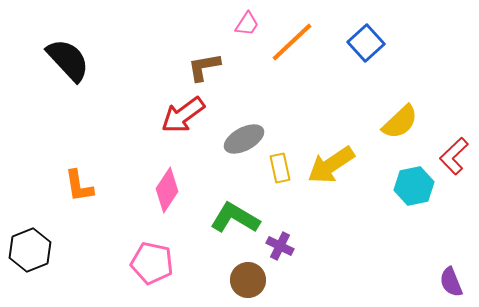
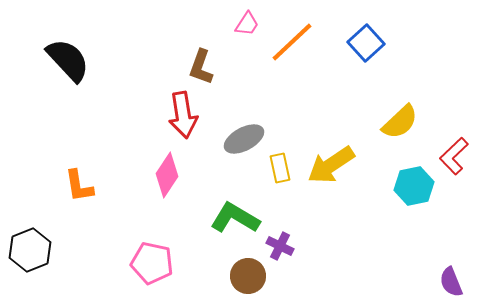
brown L-shape: moved 3 px left; rotated 60 degrees counterclockwise
red arrow: rotated 63 degrees counterclockwise
pink diamond: moved 15 px up
brown circle: moved 4 px up
